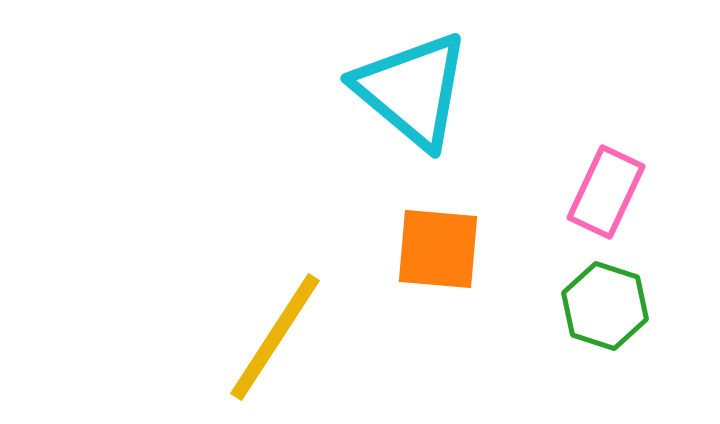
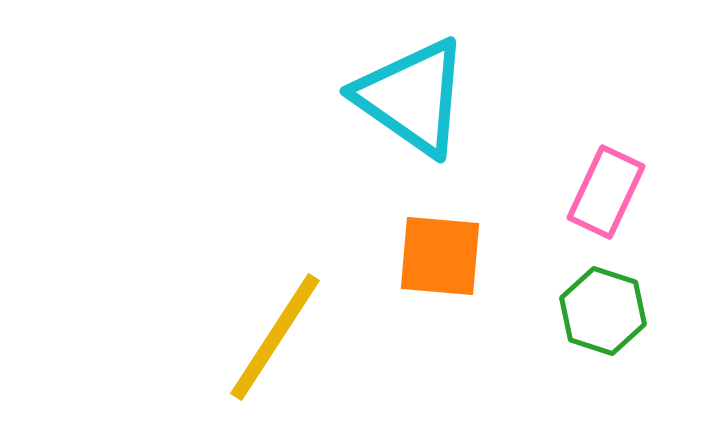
cyan triangle: moved 7 px down; rotated 5 degrees counterclockwise
orange square: moved 2 px right, 7 px down
green hexagon: moved 2 px left, 5 px down
